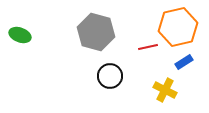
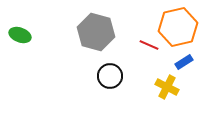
red line: moved 1 px right, 2 px up; rotated 36 degrees clockwise
yellow cross: moved 2 px right, 3 px up
